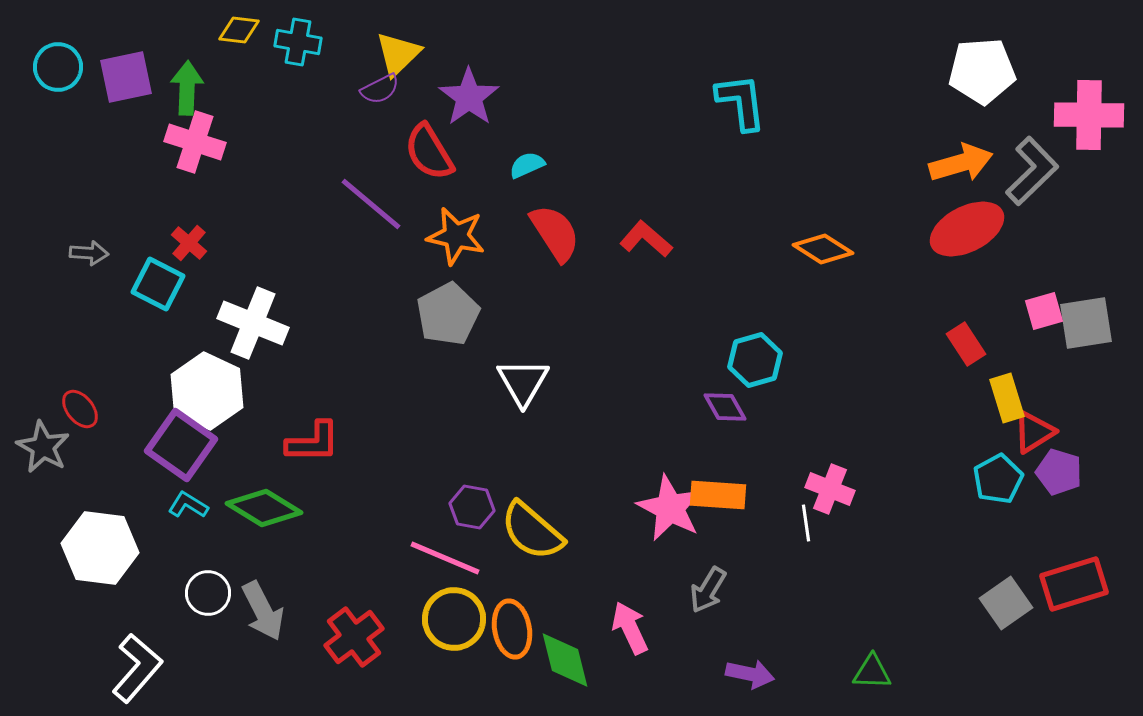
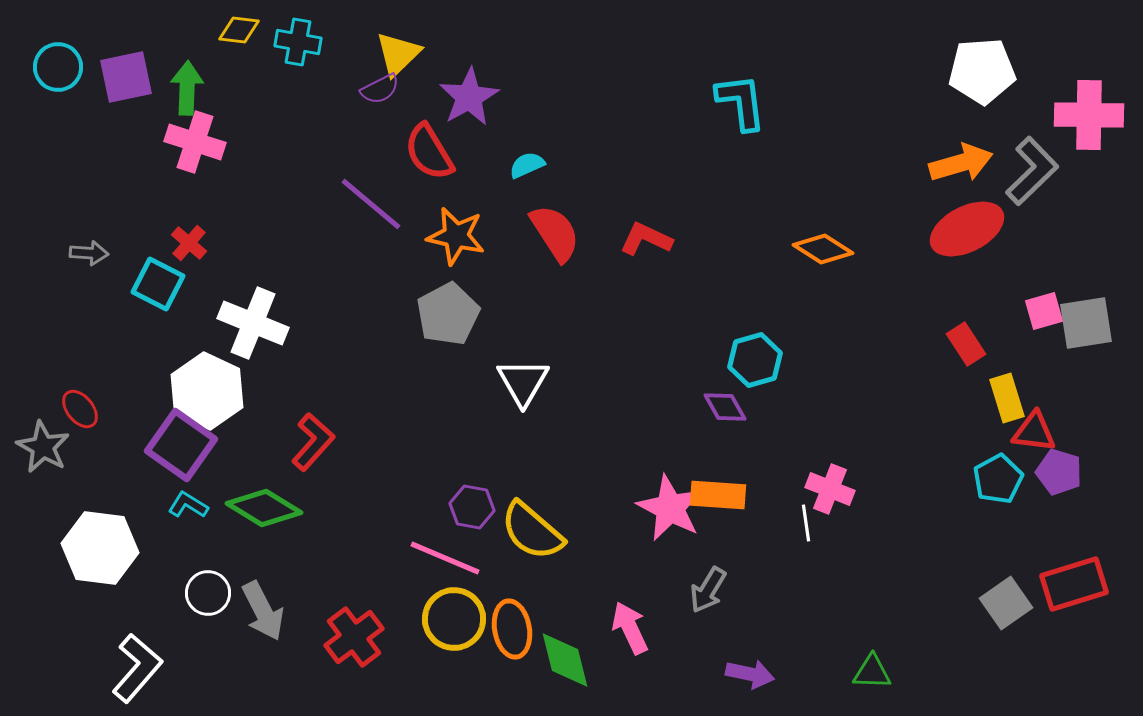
purple star at (469, 97): rotated 6 degrees clockwise
red L-shape at (646, 239): rotated 16 degrees counterclockwise
red triangle at (1034, 432): rotated 39 degrees clockwise
red L-shape at (313, 442): rotated 48 degrees counterclockwise
